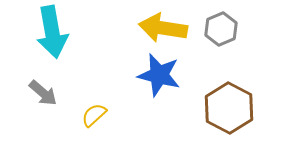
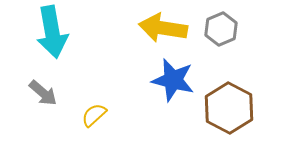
blue star: moved 14 px right, 5 px down
